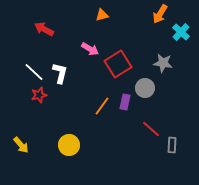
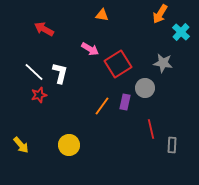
orange triangle: rotated 24 degrees clockwise
red line: rotated 36 degrees clockwise
